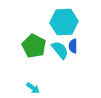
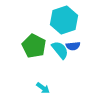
cyan hexagon: moved 2 px up; rotated 16 degrees counterclockwise
blue semicircle: rotated 96 degrees counterclockwise
cyan arrow: moved 10 px right
